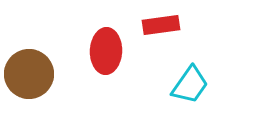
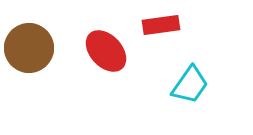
red ellipse: rotated 45 degrees counterclockwise
brown circle: moved 26 px up
